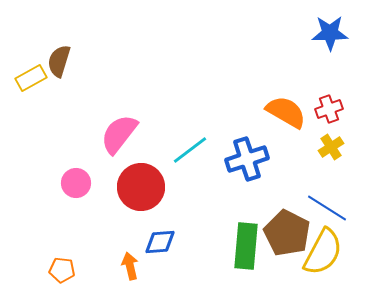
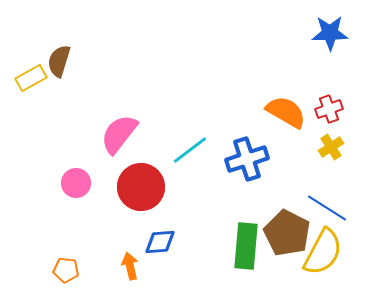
orange pentagon: moved 4 px right
